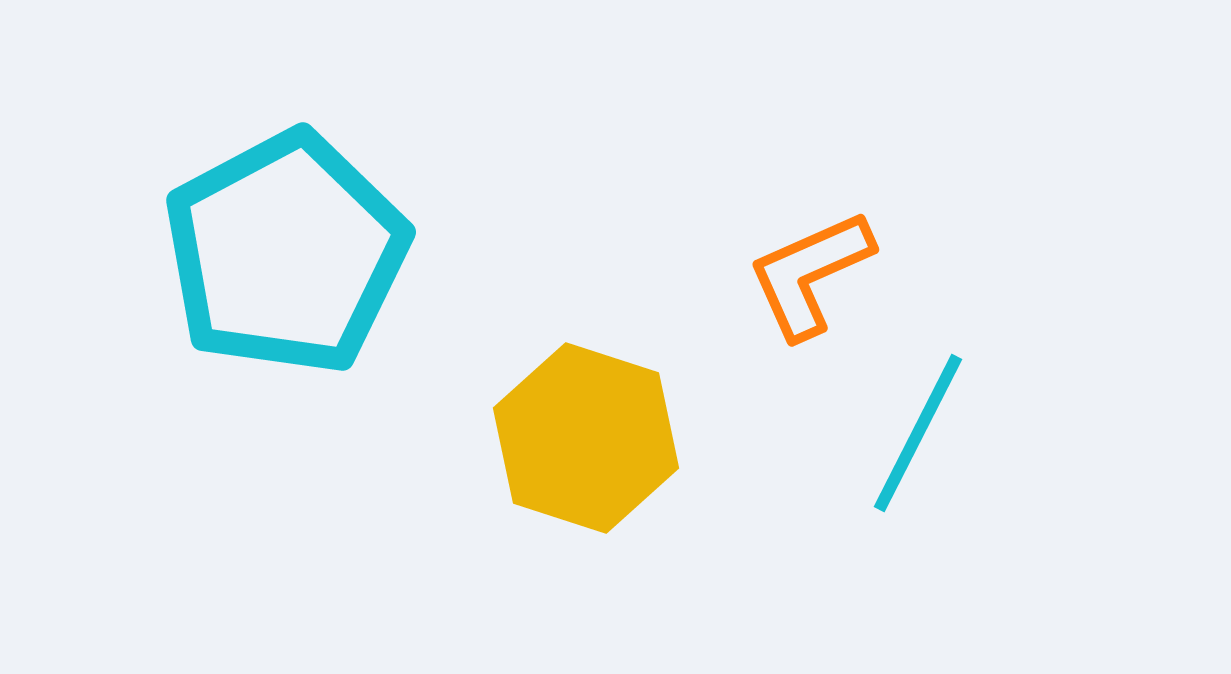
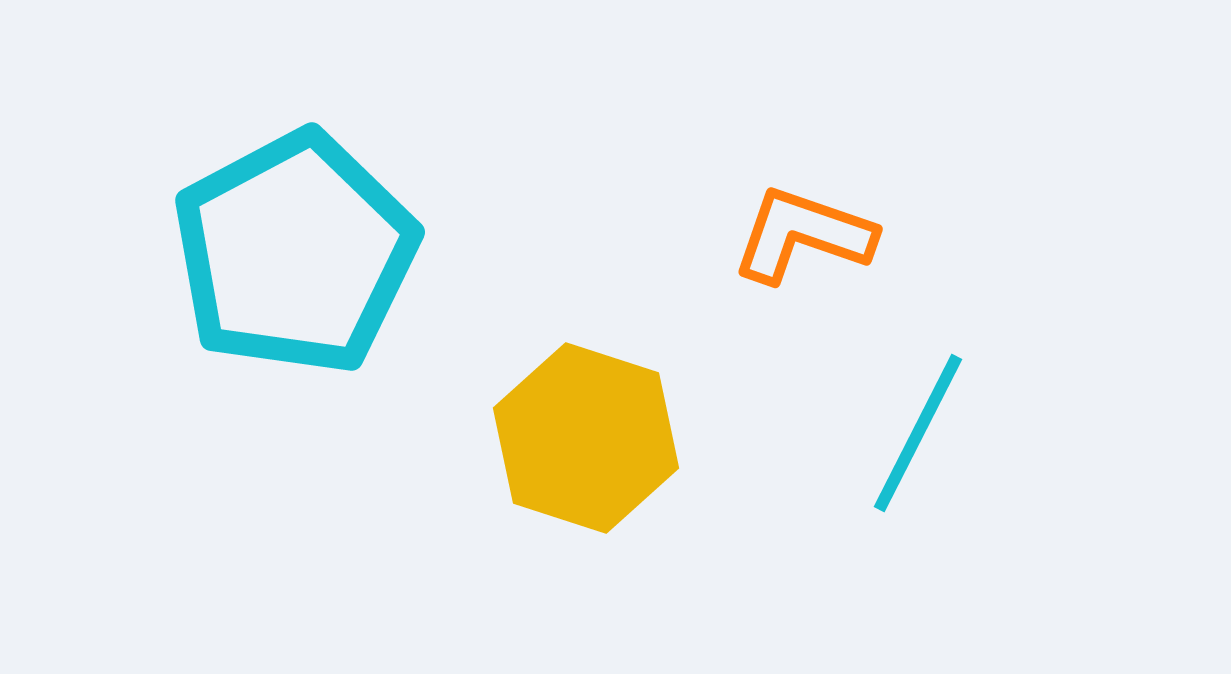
cyan pentagon: moved 9 px right
orange L-shape: moved 7 px left, 39 px up; rotated 43 degrees clockwise
